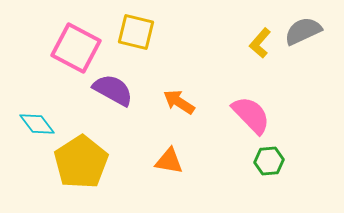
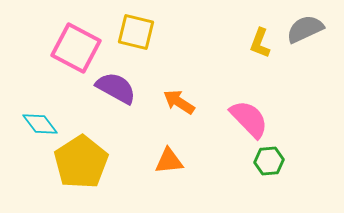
gray semicircle: moved 2 px right, 2 px up
yellow L-shape: rotated 20 degrees counterclockwise
purple semicircle: moved 3 px right, 2 px up
pink semicircle: moved 2 px left, 4 px down
cyan diamond: moved 3 px right
orange triangle: rotated 16 degrees counterclockwise
